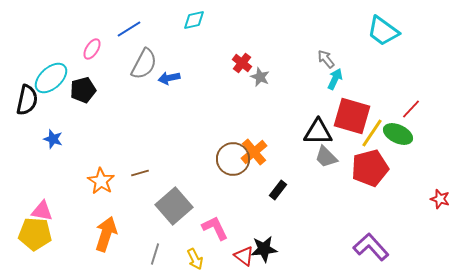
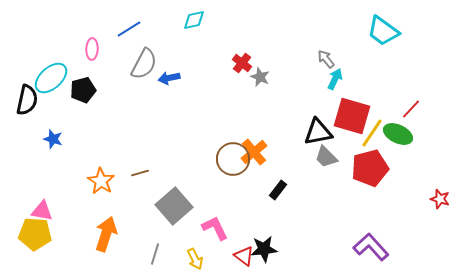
pink ellipse: rotated 30 degrees counterclockwise
black triangle: rotated 12 degrees counterclockwise
